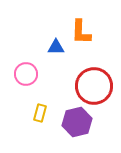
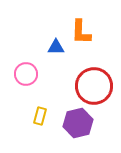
yellow rectangle: moved 3 px down
purple hexagon: moved 1 px right, 1 px down
